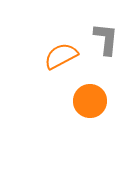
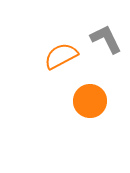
gray L-shape: rotated 32 degrees counterclockwise
